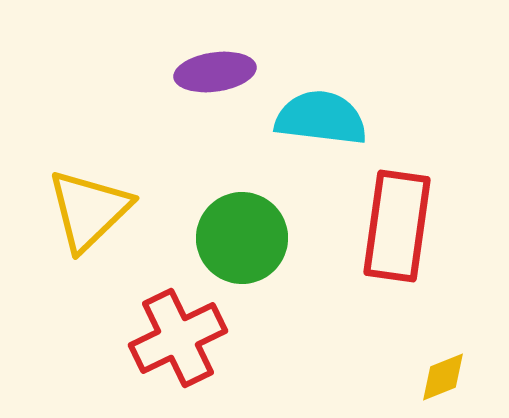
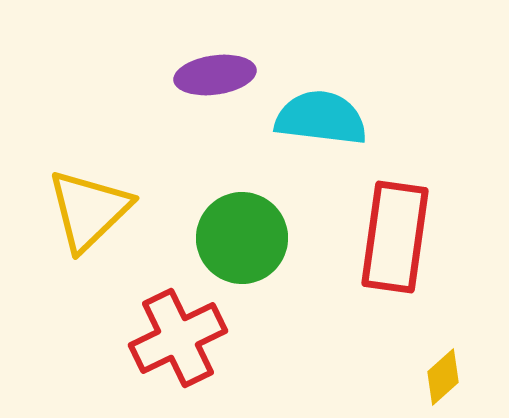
purple ellipse: moved 3 px down
red rectangle: moved 2 px left, 11 px down
yellow diamond: rotated 20 degrees counterclockwise
